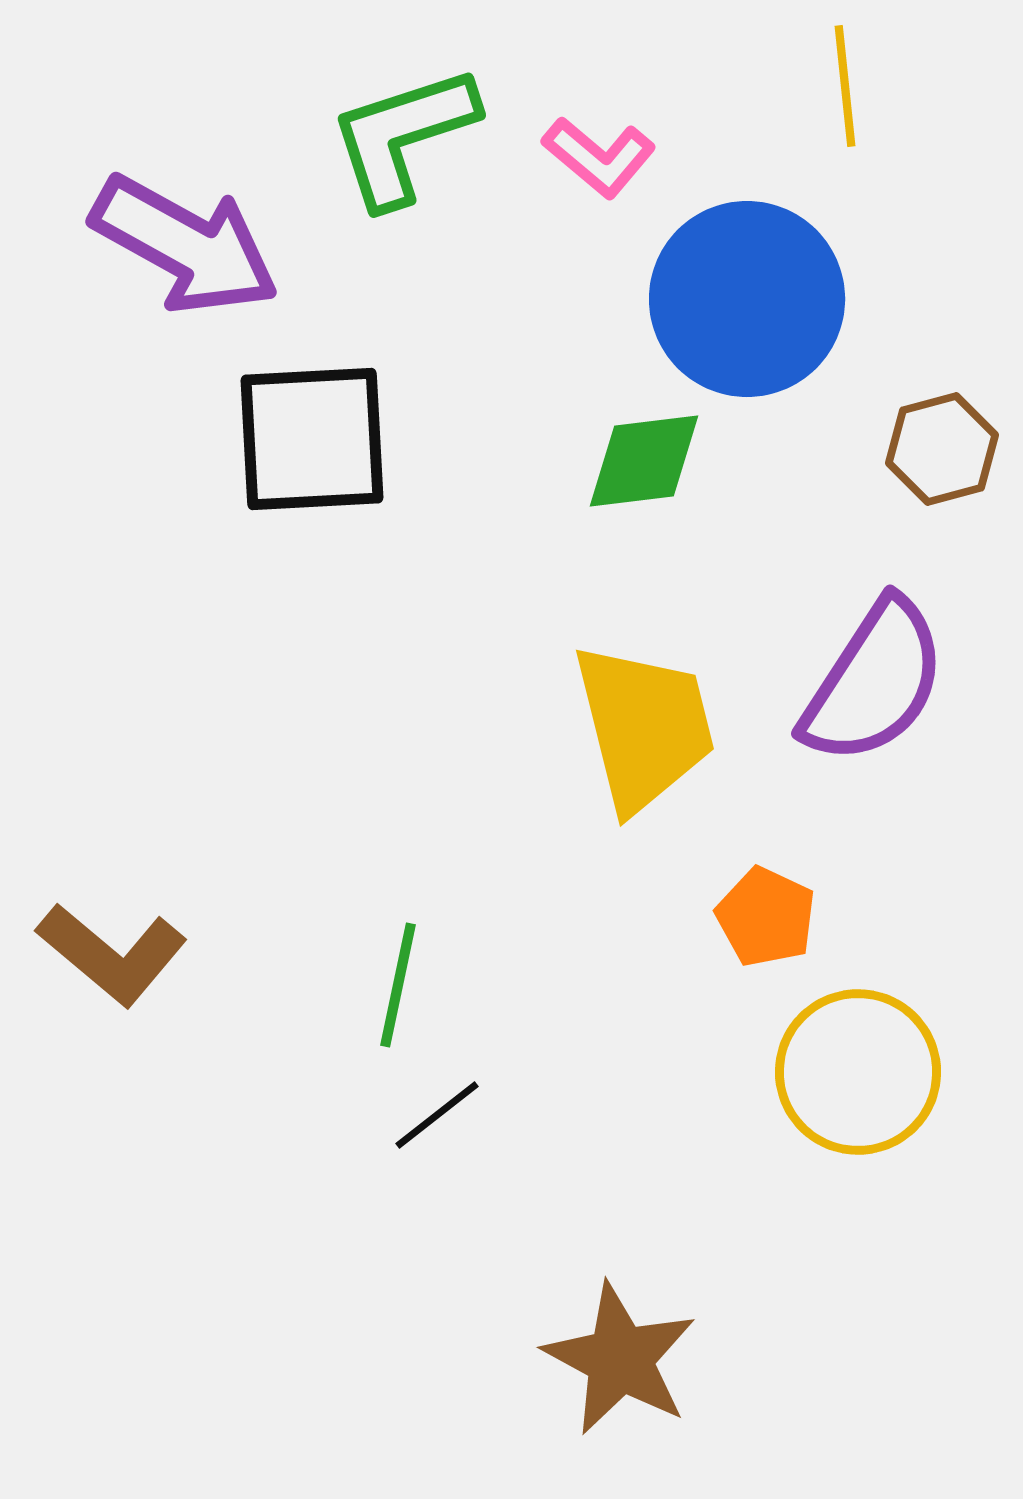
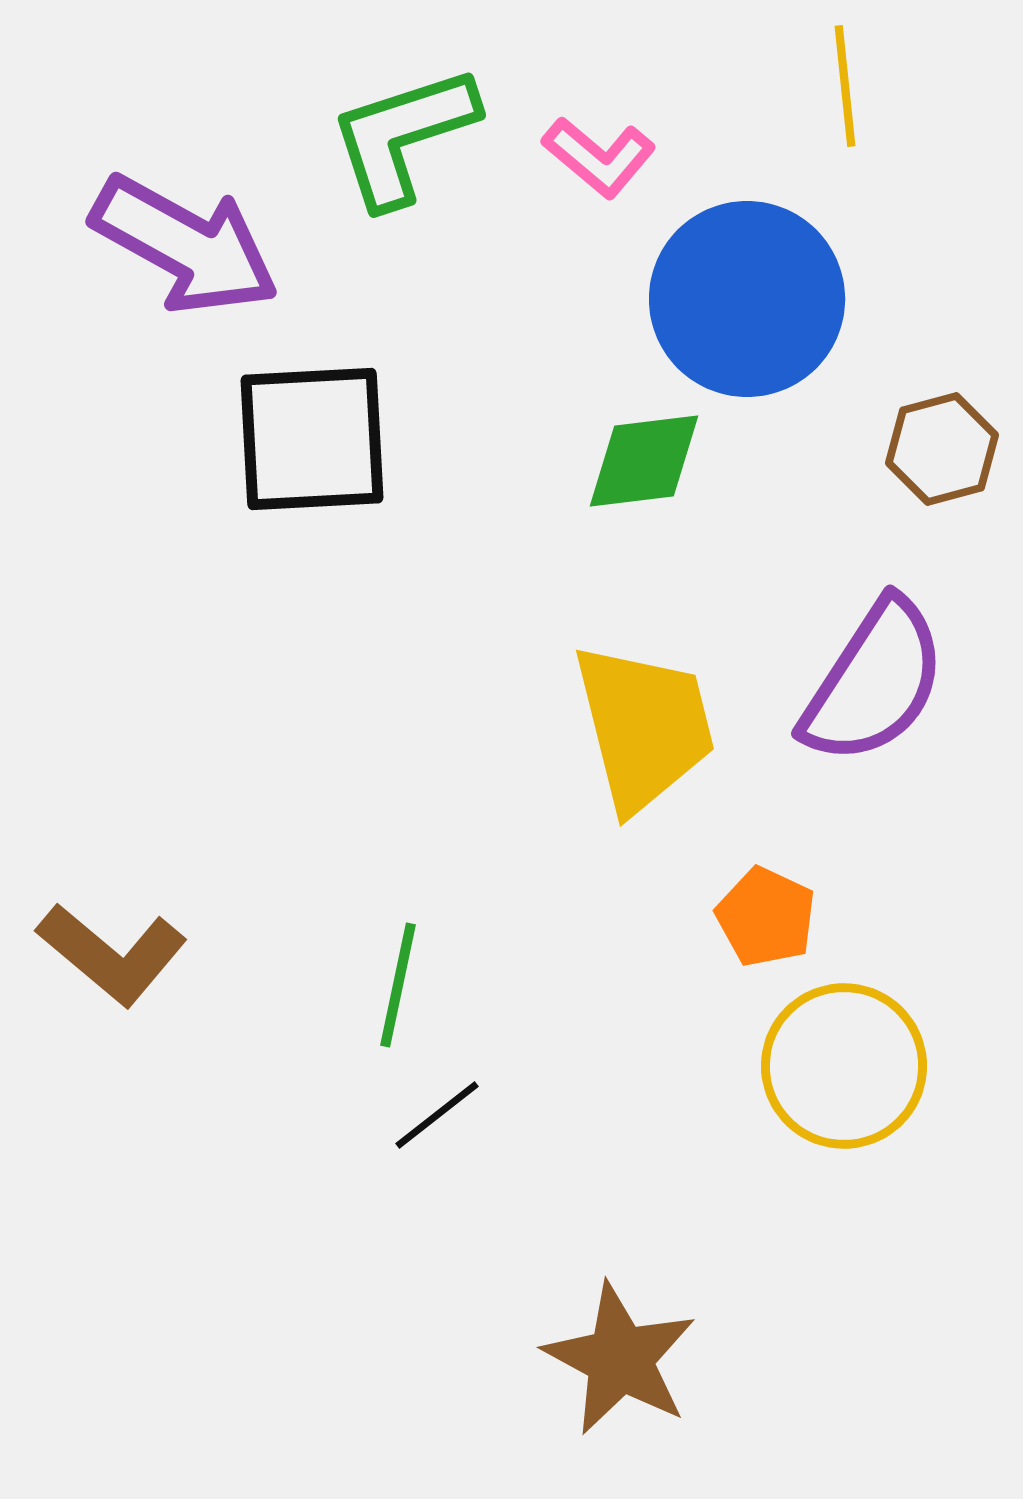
yellow circle: moved 14 px left, 6 px up
